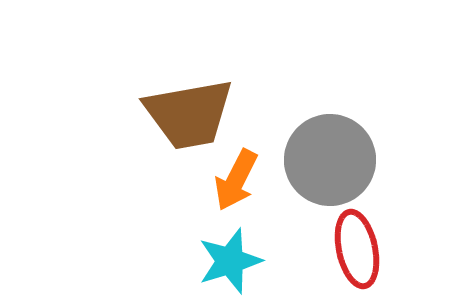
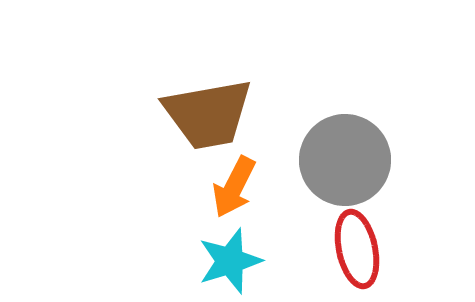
brown trapezoid: moved 19 px right
gray circle: moved 15 px right
orange arrow: moved 2 px left, 7 px down
